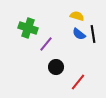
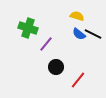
black line: rotated 54 degrees counterclockwise
red line: moved 2 px up
